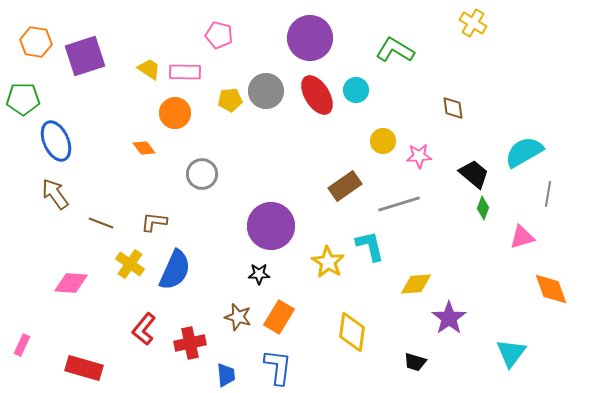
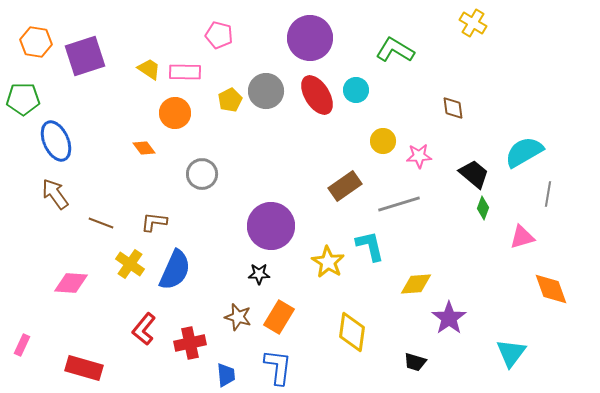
yellow pentagon at (230, 100): rotated 20 degrees counterclockwise
